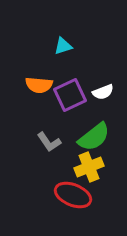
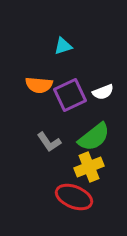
red ellipse: moved 1 px right, 2 px down
